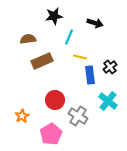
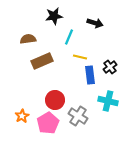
cyan cross: rotated 24 degrees counterclockwise
pink pentagon: moved 3 px left, 11 px up
